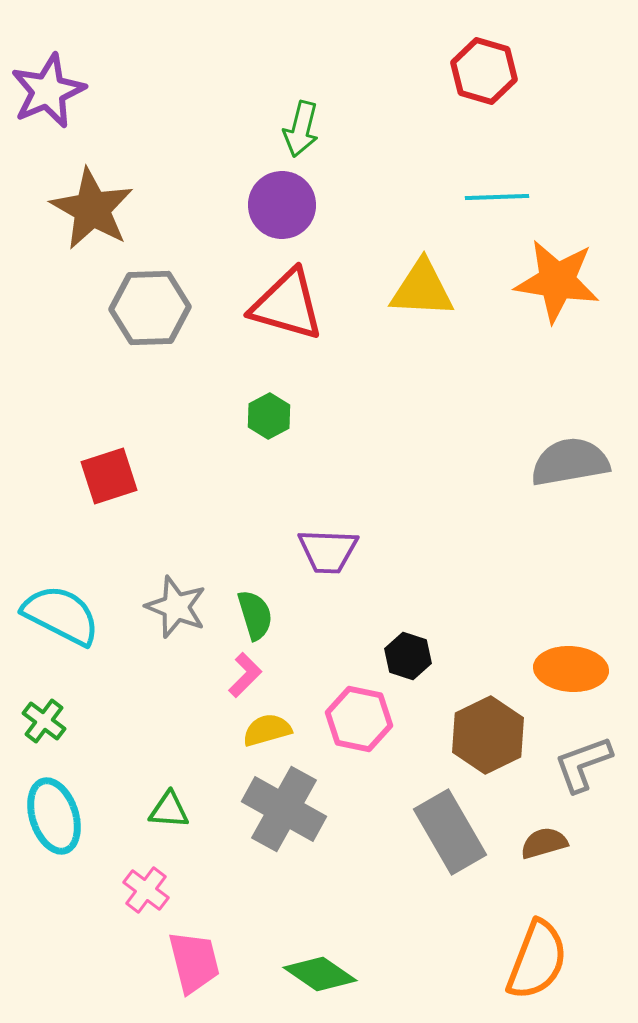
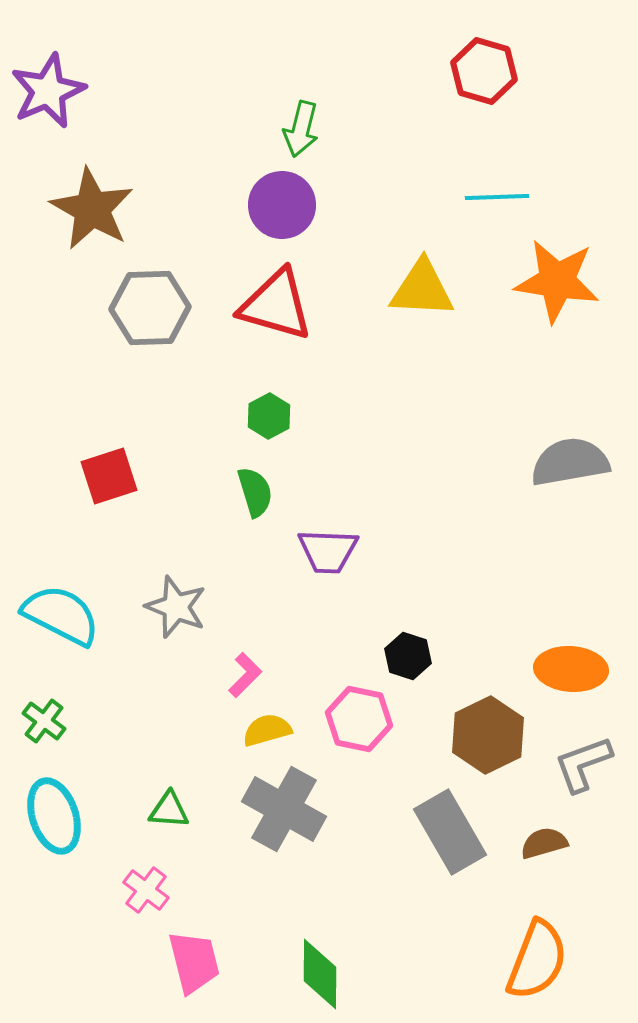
red triangle: moved 11 px left
green semicircle: moved 123 px up
green diamond: rotated 56 degrees clockwise
